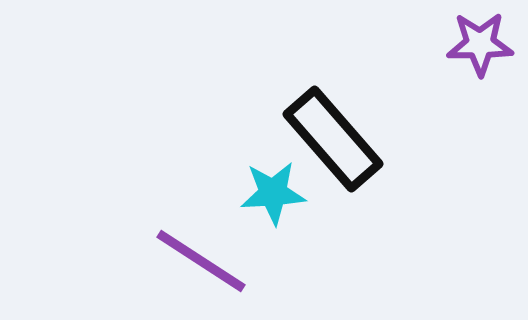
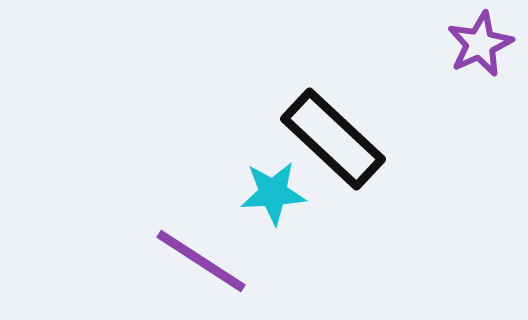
purple star: rotated 24 degrees counterclockwise
black rectangle: rotated 6 degrees counterclockwise
